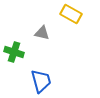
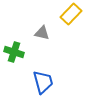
yellow rectangle: rotated 75 degrees counterclockwise
blue trapezoid: moved 2 px right, 1 px down
